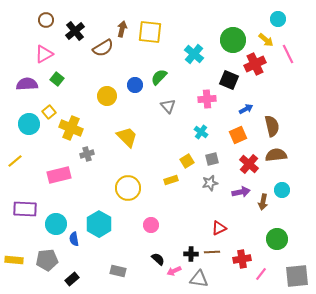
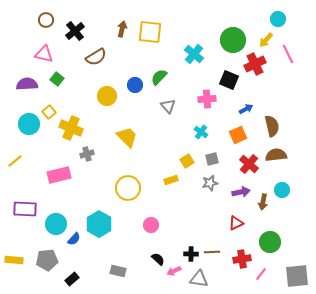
yellow arrow at (266, 40): rotated 91 degrees clockwise
brown semicircle at (103, 48): moved 7 px left, 9 px down
pink triangle at (44, 54): rotated 42 degrees clockwise
red triangle at (219, 228): moved 17 px right, 5 px up
blue semicircle at (74, 239): rotated 128 degrees counterclockwise
green circle at (277, 239): moved 7 px left, 3 px down
